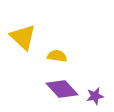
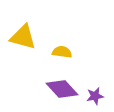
yellow triangle: rotated 28 degrees counterclockwise
yellow semicircle: moved 5 px right, 4 px up
